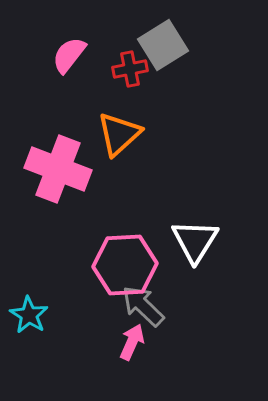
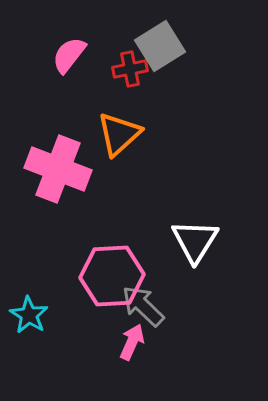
gray square: moved 3 px left, 1 px down
pink hexagon: moved 13 px left, 11 px down
